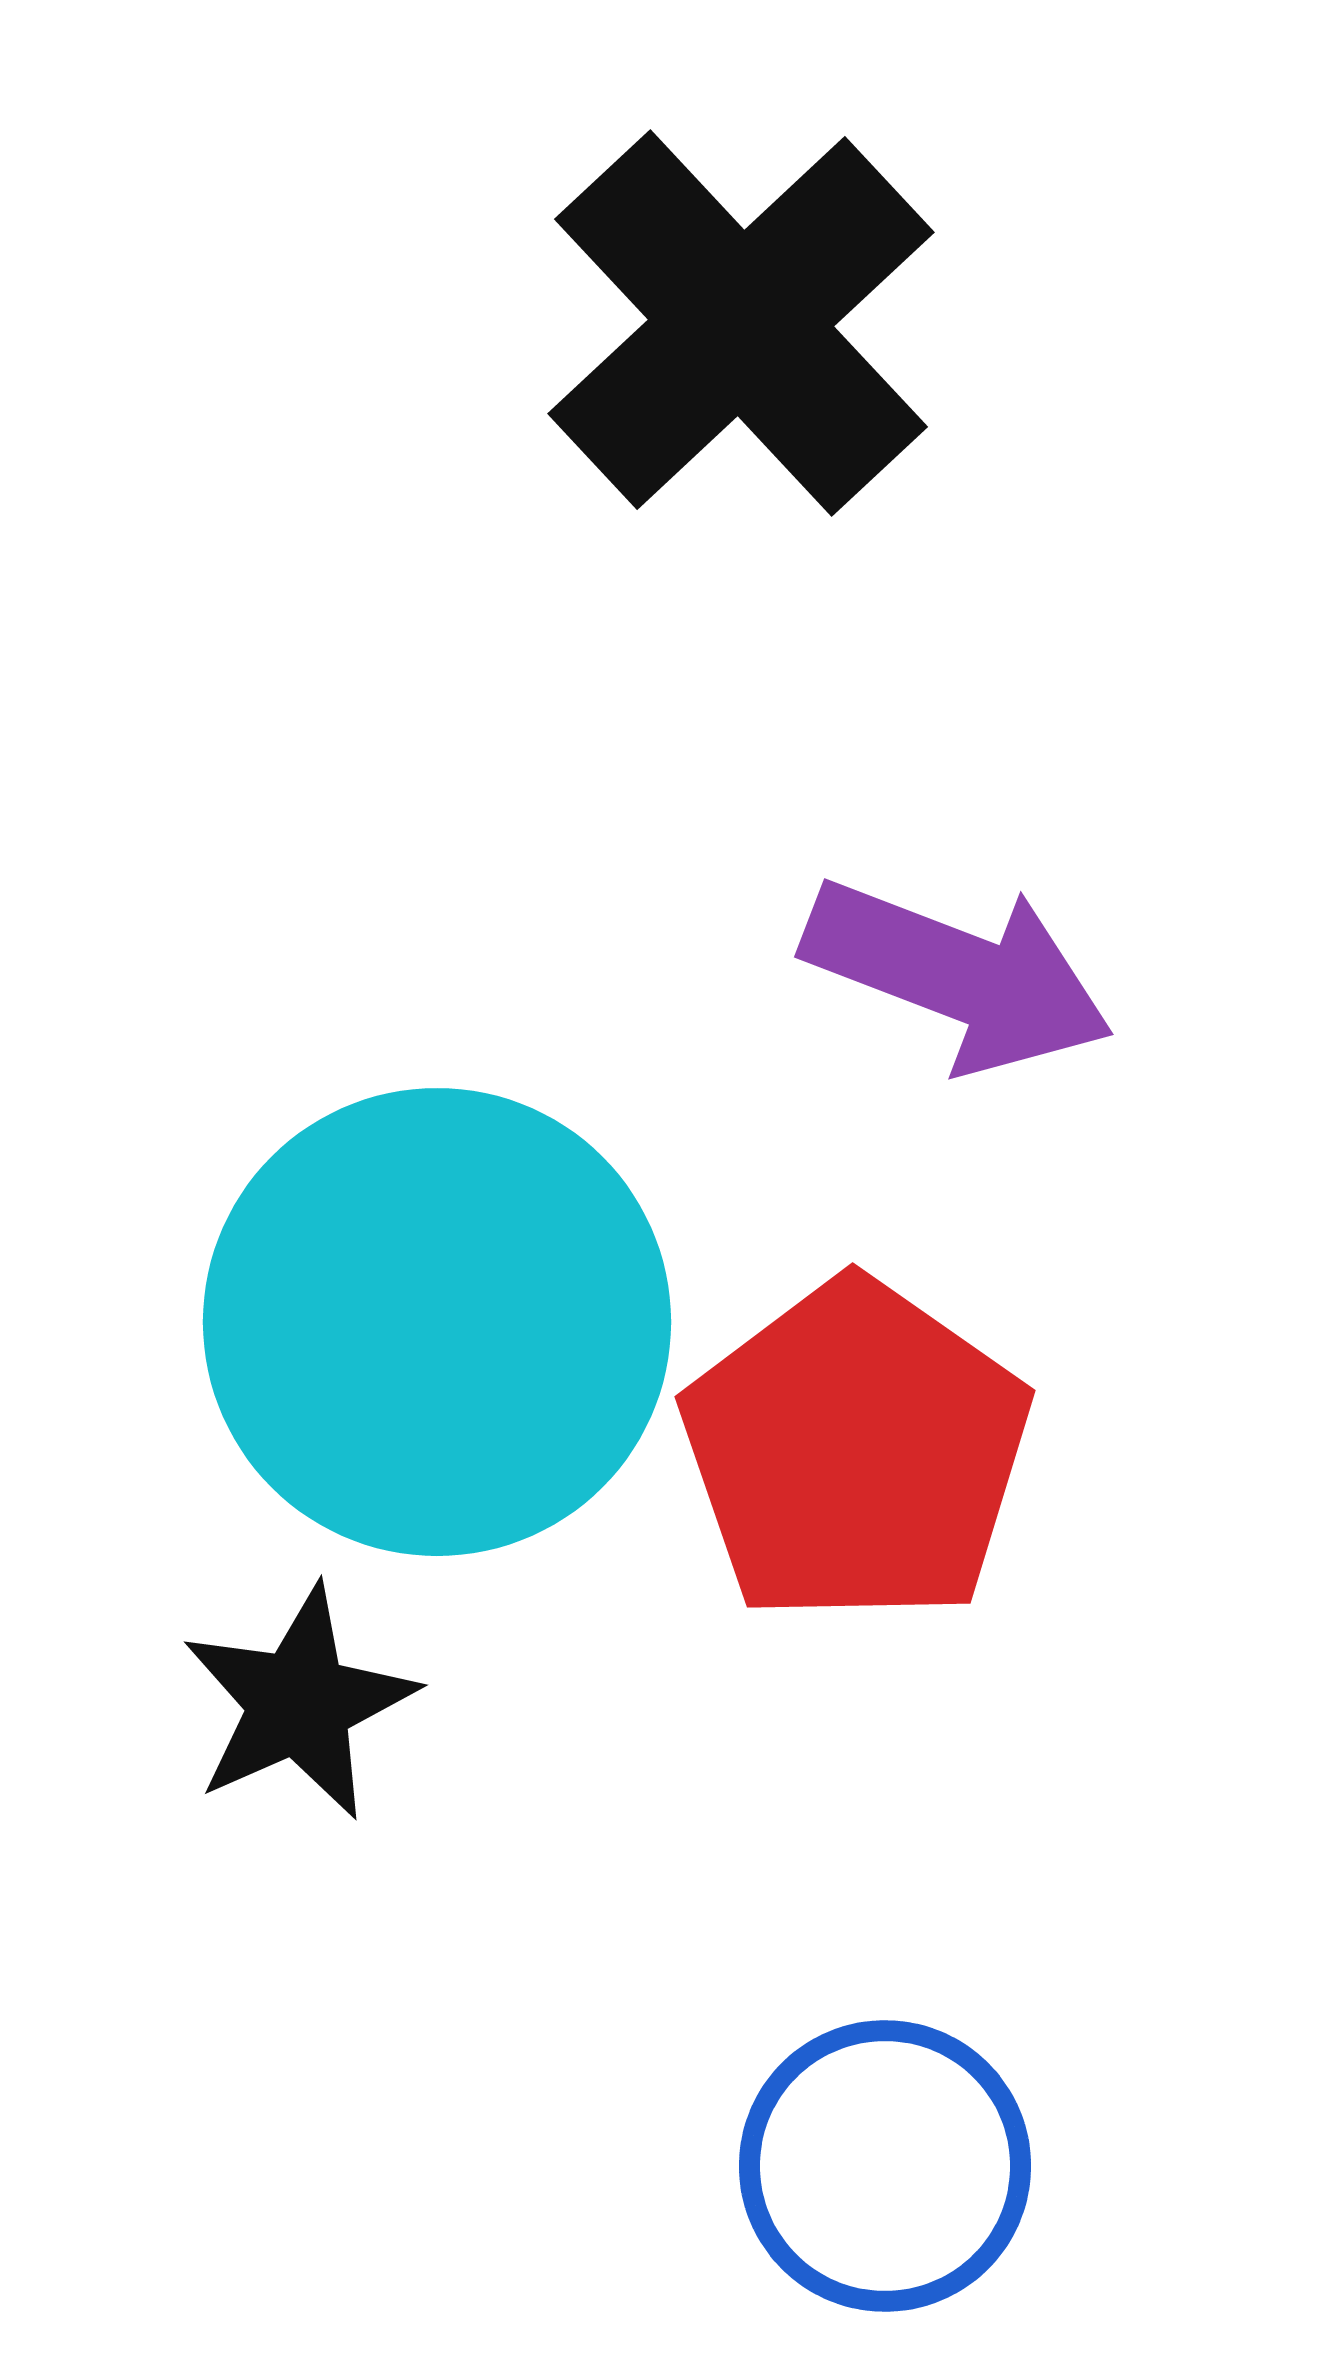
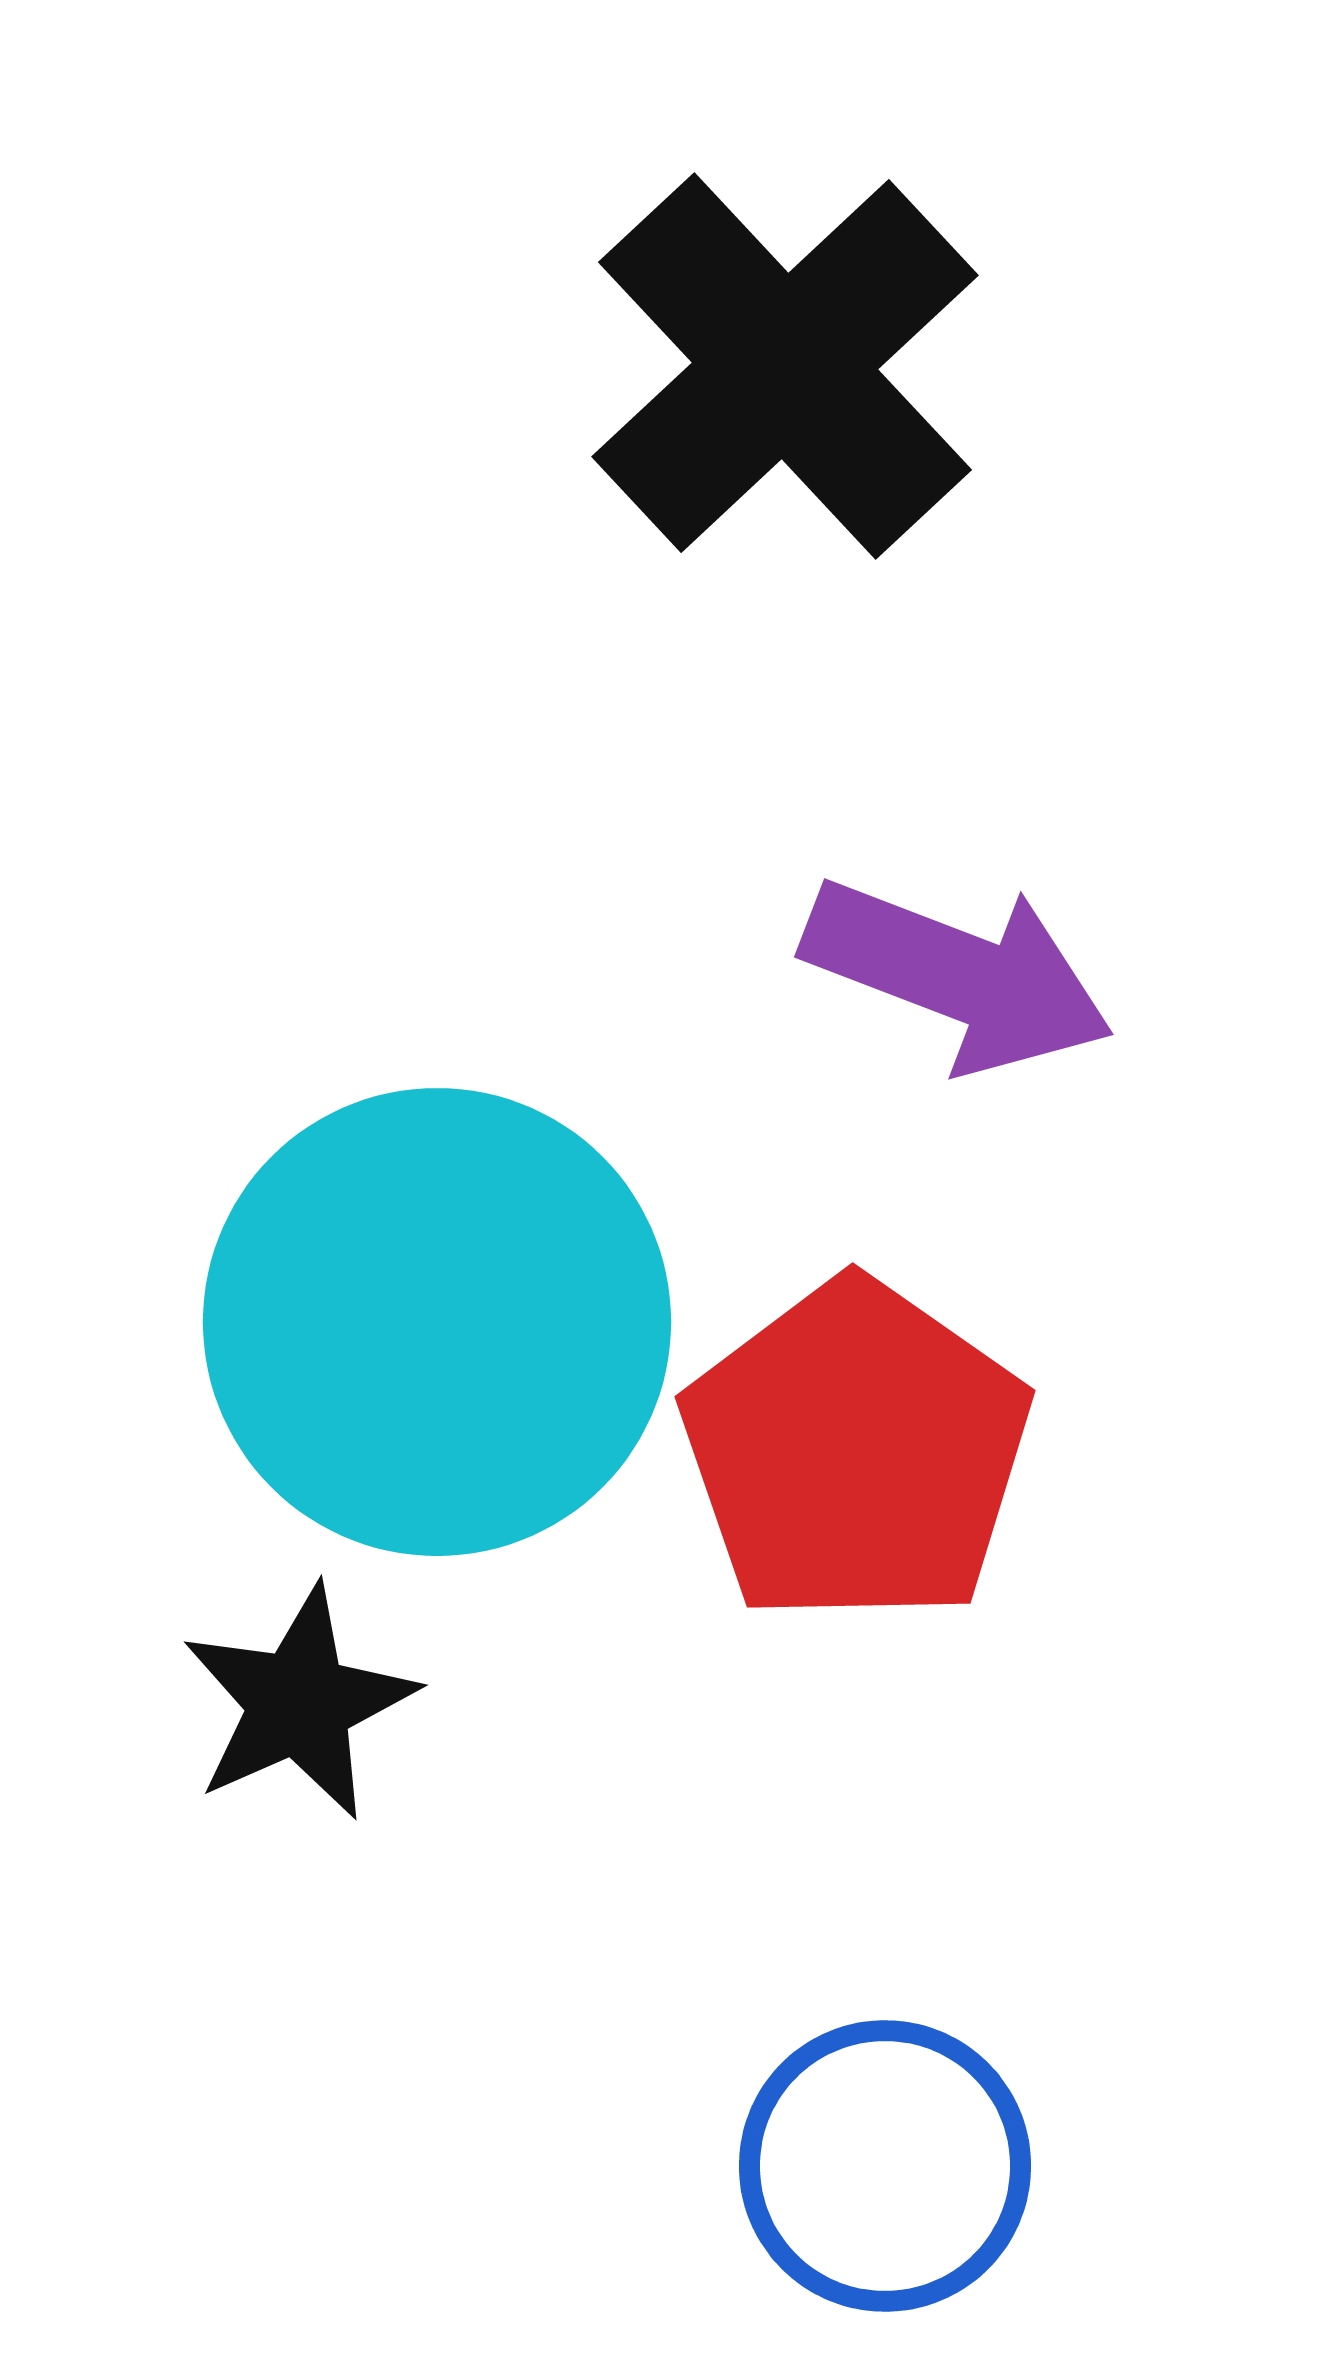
black cross: moved 44 px right, 43 px down
